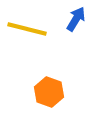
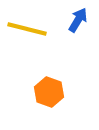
blue arrow: moved 2 px right, 1 px down
